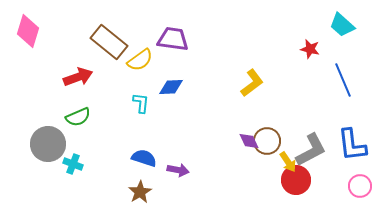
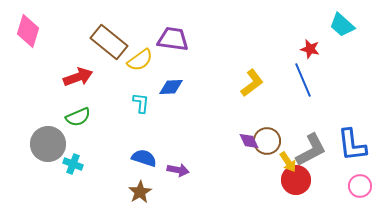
blue line: moved 40 px left
